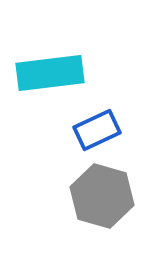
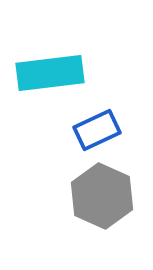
gray hexagon: rotated 8 degrees clockwise
